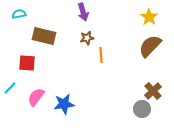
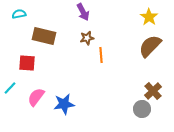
purple arrow: rotated 12 degrees counterclockwise
